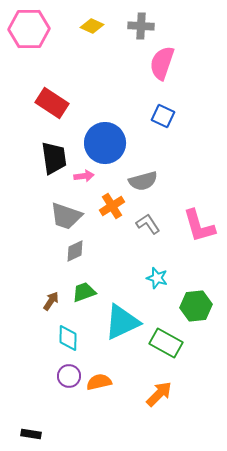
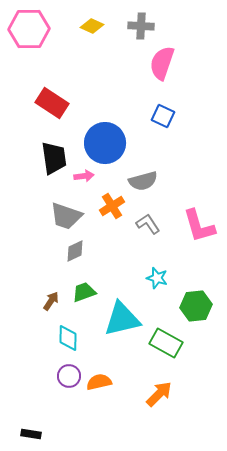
cyan triangle: moved 3 px up; rotated 12 degrees clockwise
